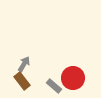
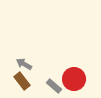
gray arrow: rotated 91 degrees counterclockwise
red circle: moved 1 px right, 1 px down
